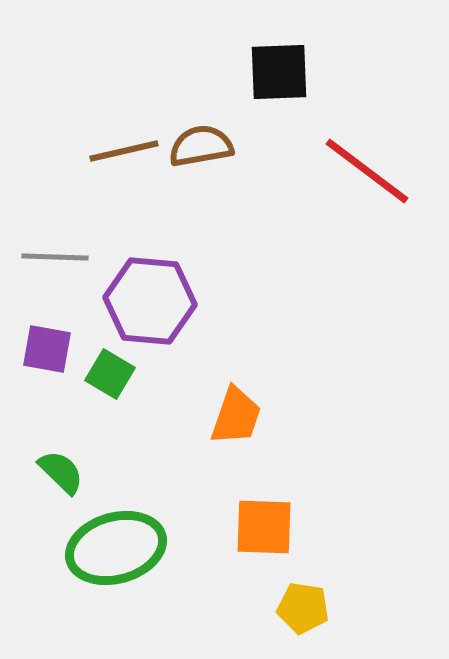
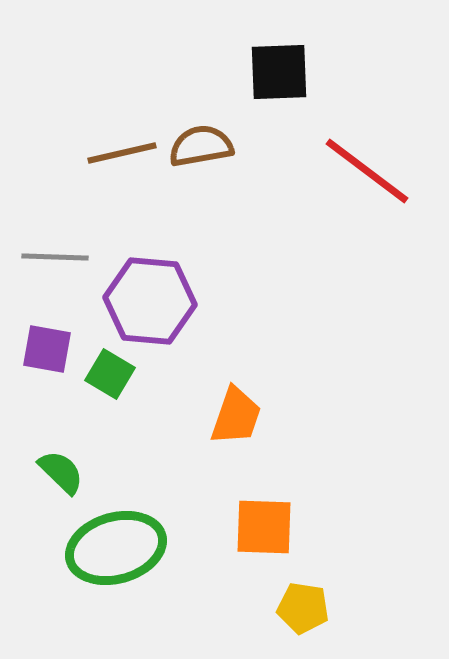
brown line: moved 2 px left, 2 px down
